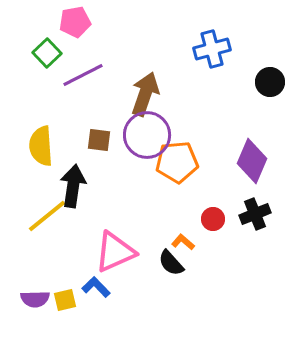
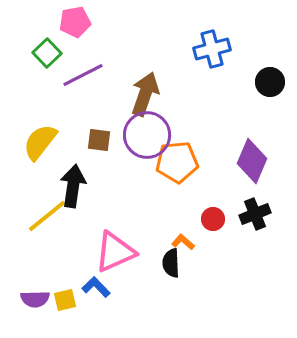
yellow semicircle: moved 1 px left, 4 px up; rotated 42 degrees clockwise
black semicircle: rotated 40 degrees clockwise
